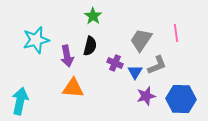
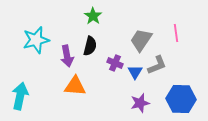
orange triangle: moved 2 px right, 2 px up
purple star: moved 6 px left, 7 px down
cyan arrow: moved 5 px up
